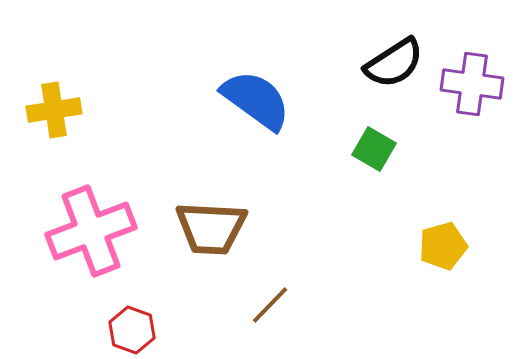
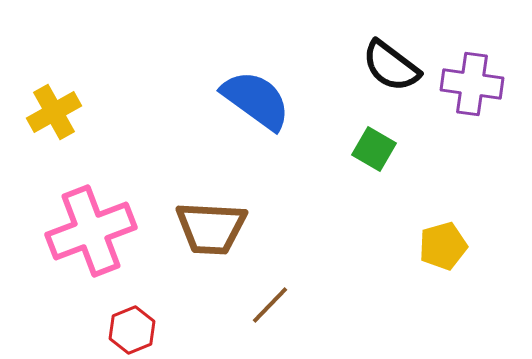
black semicircle: moved 3 px left, 3 px down; rotated 70 degrees clockwise
yellow cross: moved 2 px down; rotated 20 degrees counterclockwise
red hexagon: rotated 18 degrees clockwise
